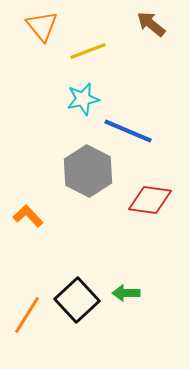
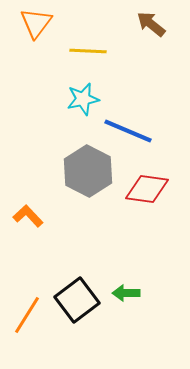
orange triangle: moved 6 px left, 3 px up; rotated 16 degrees clockwise
yellow line: rotated 24 degrees clockwise
red diamond: moved 3 px left, 11 px up
black square: rotated 6 degrees clockwise
